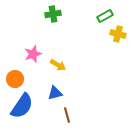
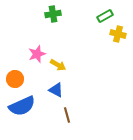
pink star: moved 4 px right
blue triangle: moved 1 px right, 3 px up; rotated 42 degrees clockwise
blue semicircle: rotated 32 degrees clockwise
